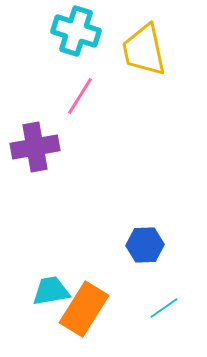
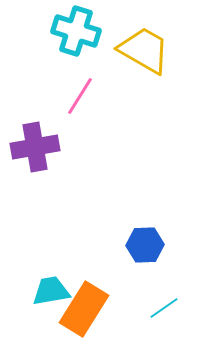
yellow trapezoid: rotated 132 degrees clockwise
